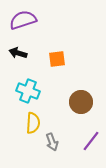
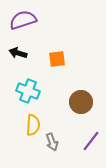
yellow semicircle: moved 2 px down
